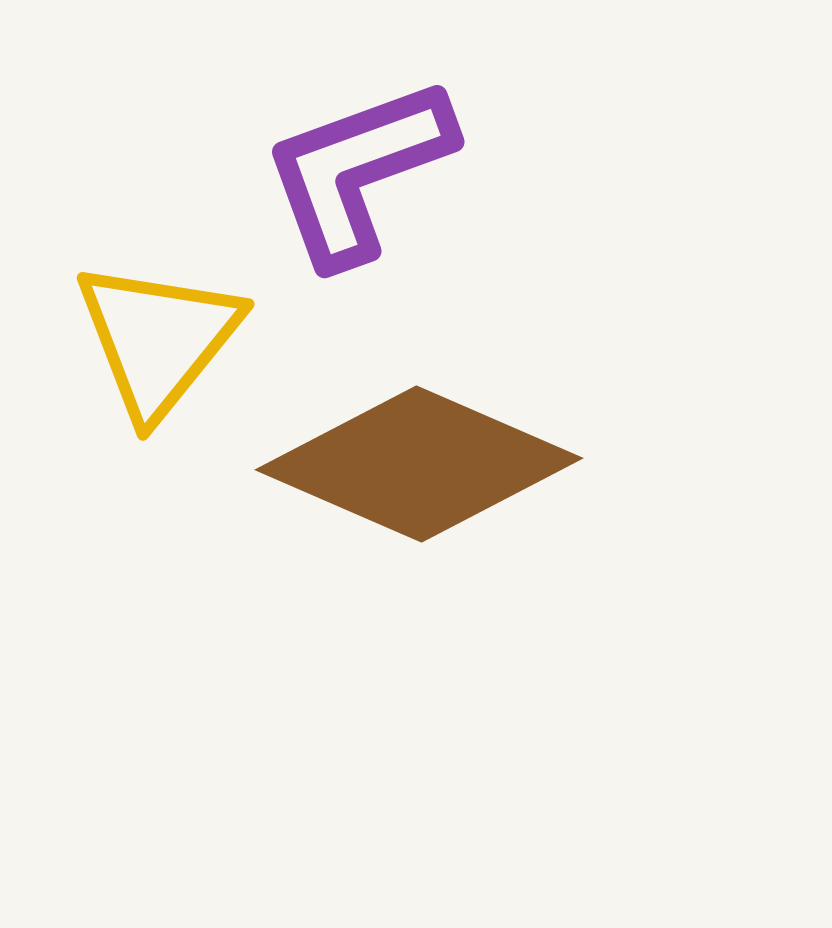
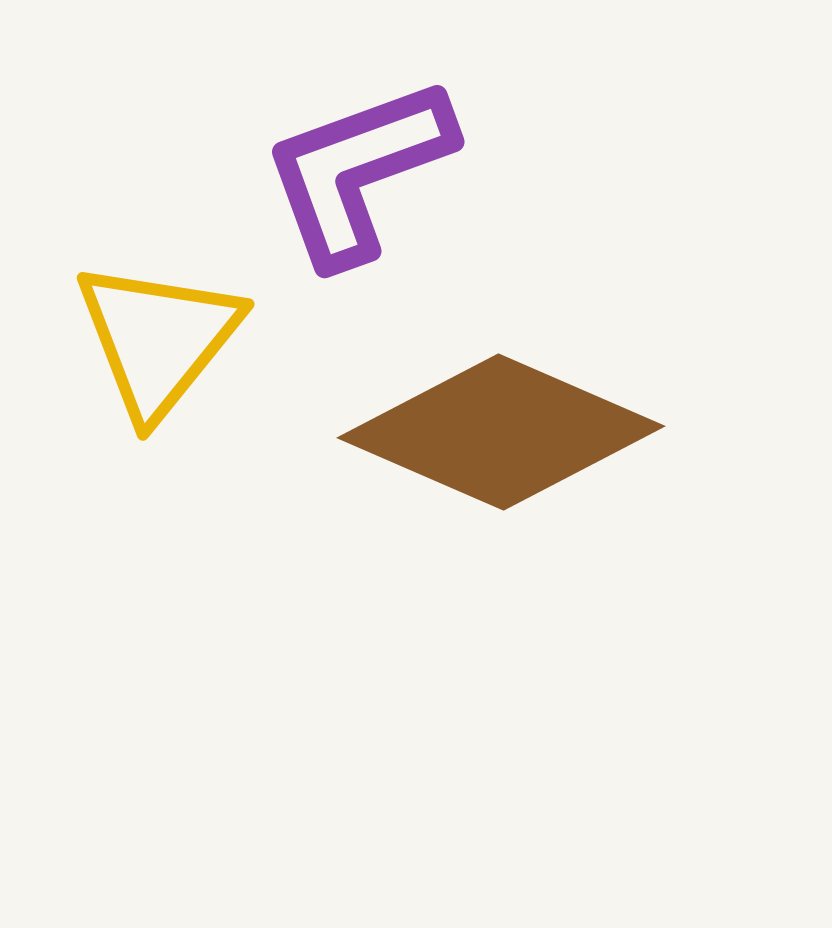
brown diamond: moved 82 px right, 32 px up
